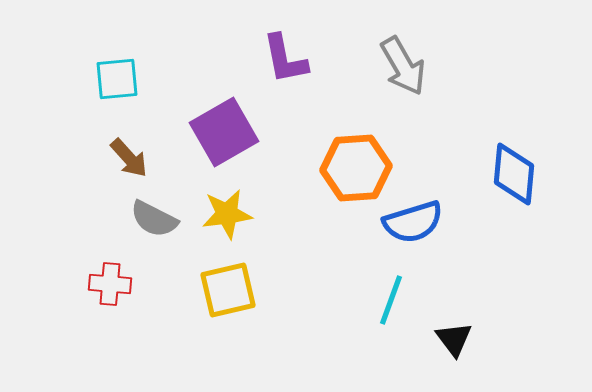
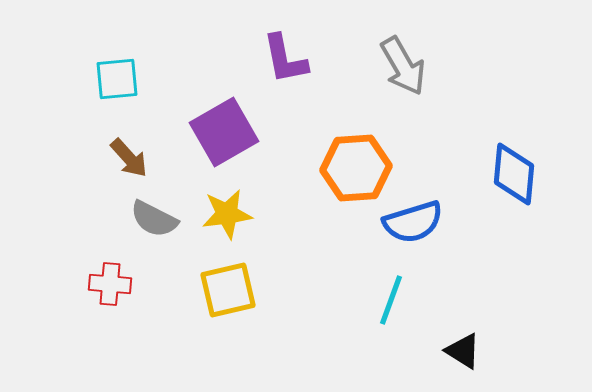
black triangle: moved 9 px right, 12 px down; rotated 21 degrees counterclockwise
